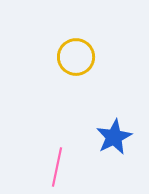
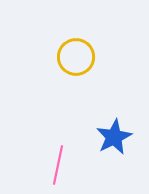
pink line: moved 1 px right, 2 px up
